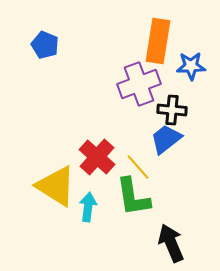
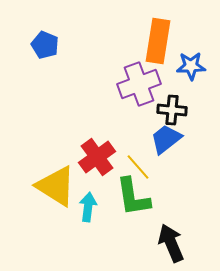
red cross: rotated 12 degrees clockwise
